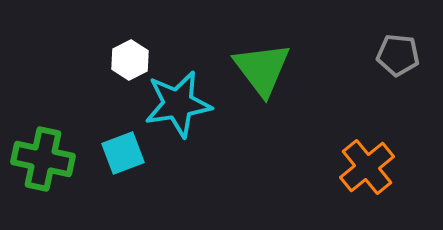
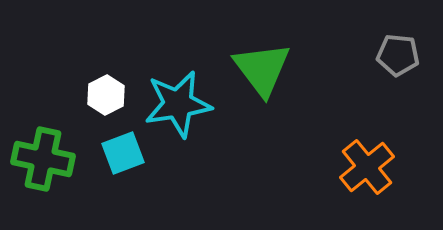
white hexagon: moved 24 px left, 35 px down
